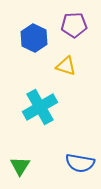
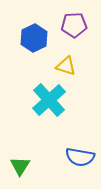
blue hexagon: rotated 8 degrees clockwise
cyan cross: moved 9 px right, 7 px up; rotated 12 degrees counterclockwise
blue semicircle: moved 6 px up
